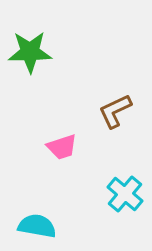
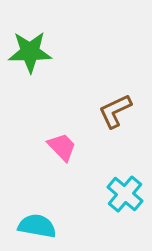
pink trapezoid: rotated 116 degrees counterclockwise
